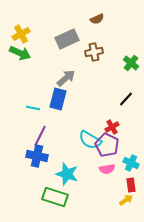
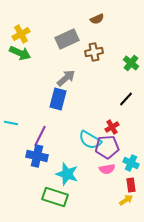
cyan line: moved 22 px left, 15 px down
purple pentagon: moved 2 px down; rotated 30 degrees counterclockwise
